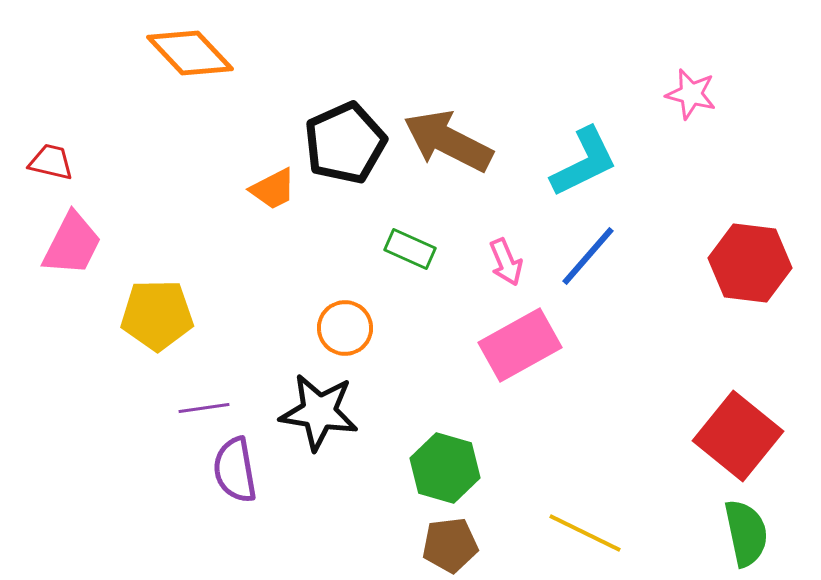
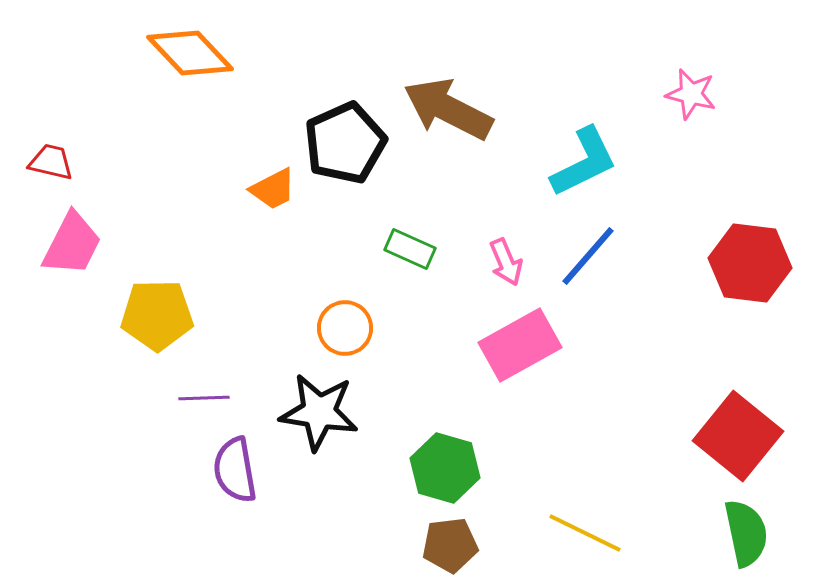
brown arrow: moved 32 px up
purple line: moved 10 px up; rotated 6 degrees clockwise
